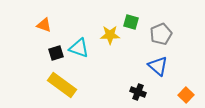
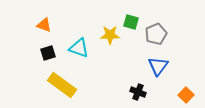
gray pentagon: moved 5 px left
black square: moved 8 px left
blue triangle: rotated 25 degrees clockwise
